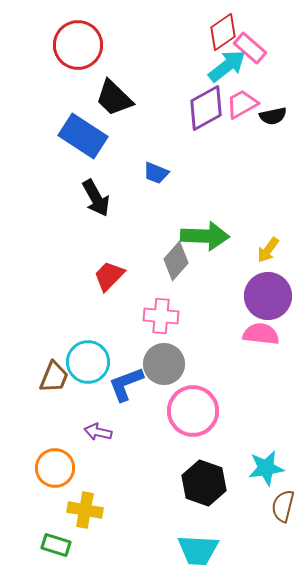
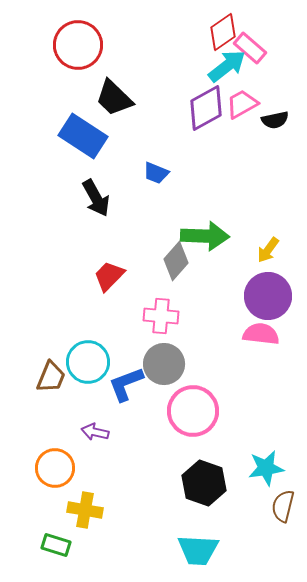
black semicircle: moved 2 px right, 4 px down
brown trapezoid: moved 3 px left
purple arrow: moved 3 px left
